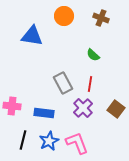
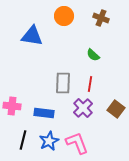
gray rectangle: rotated 30 degrees clockwise
